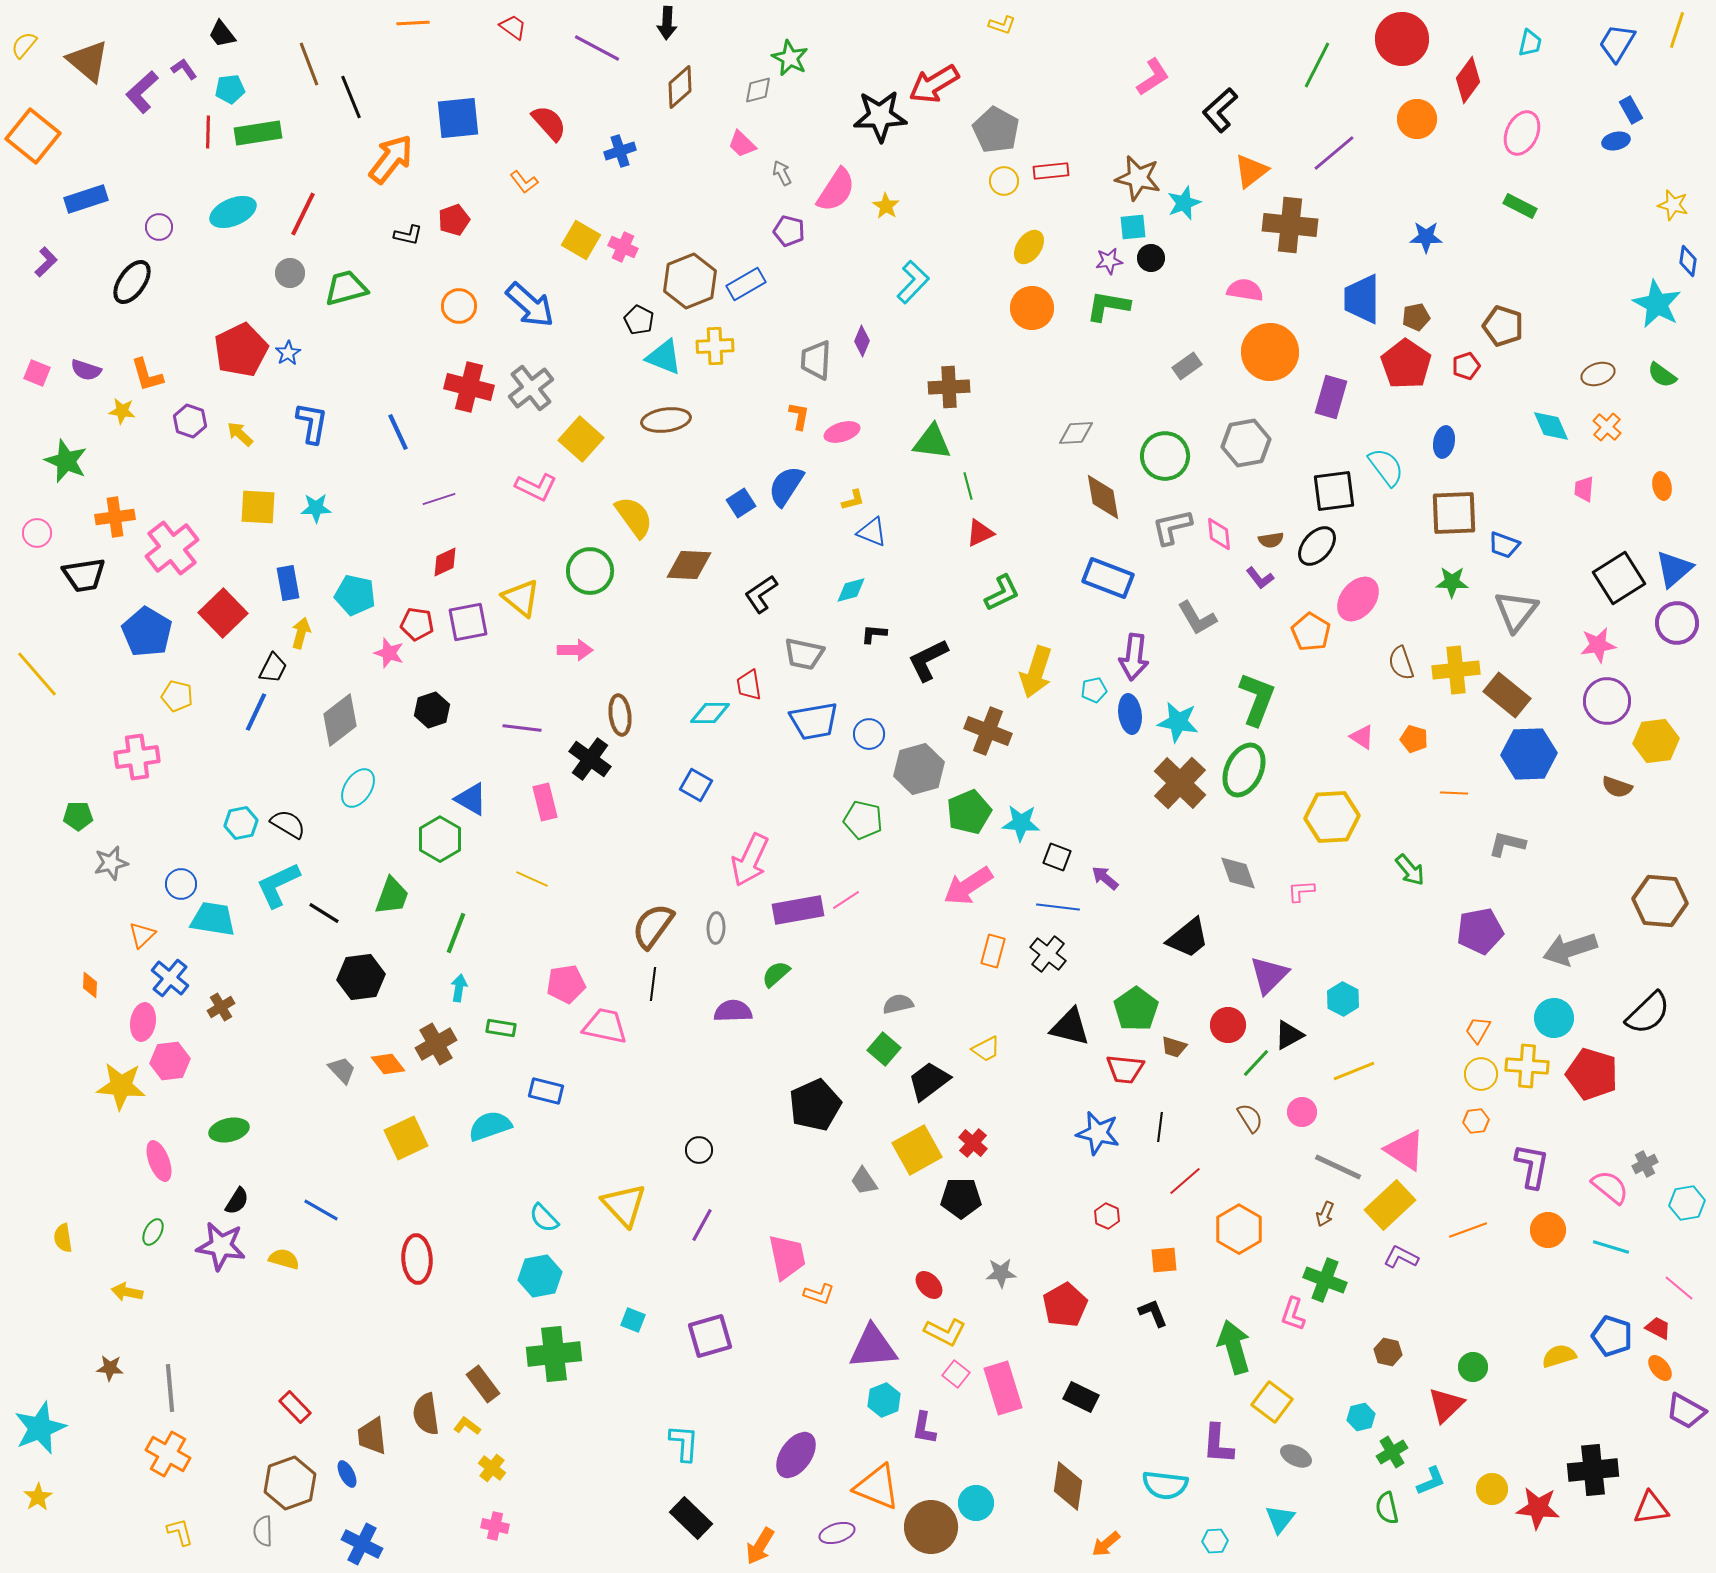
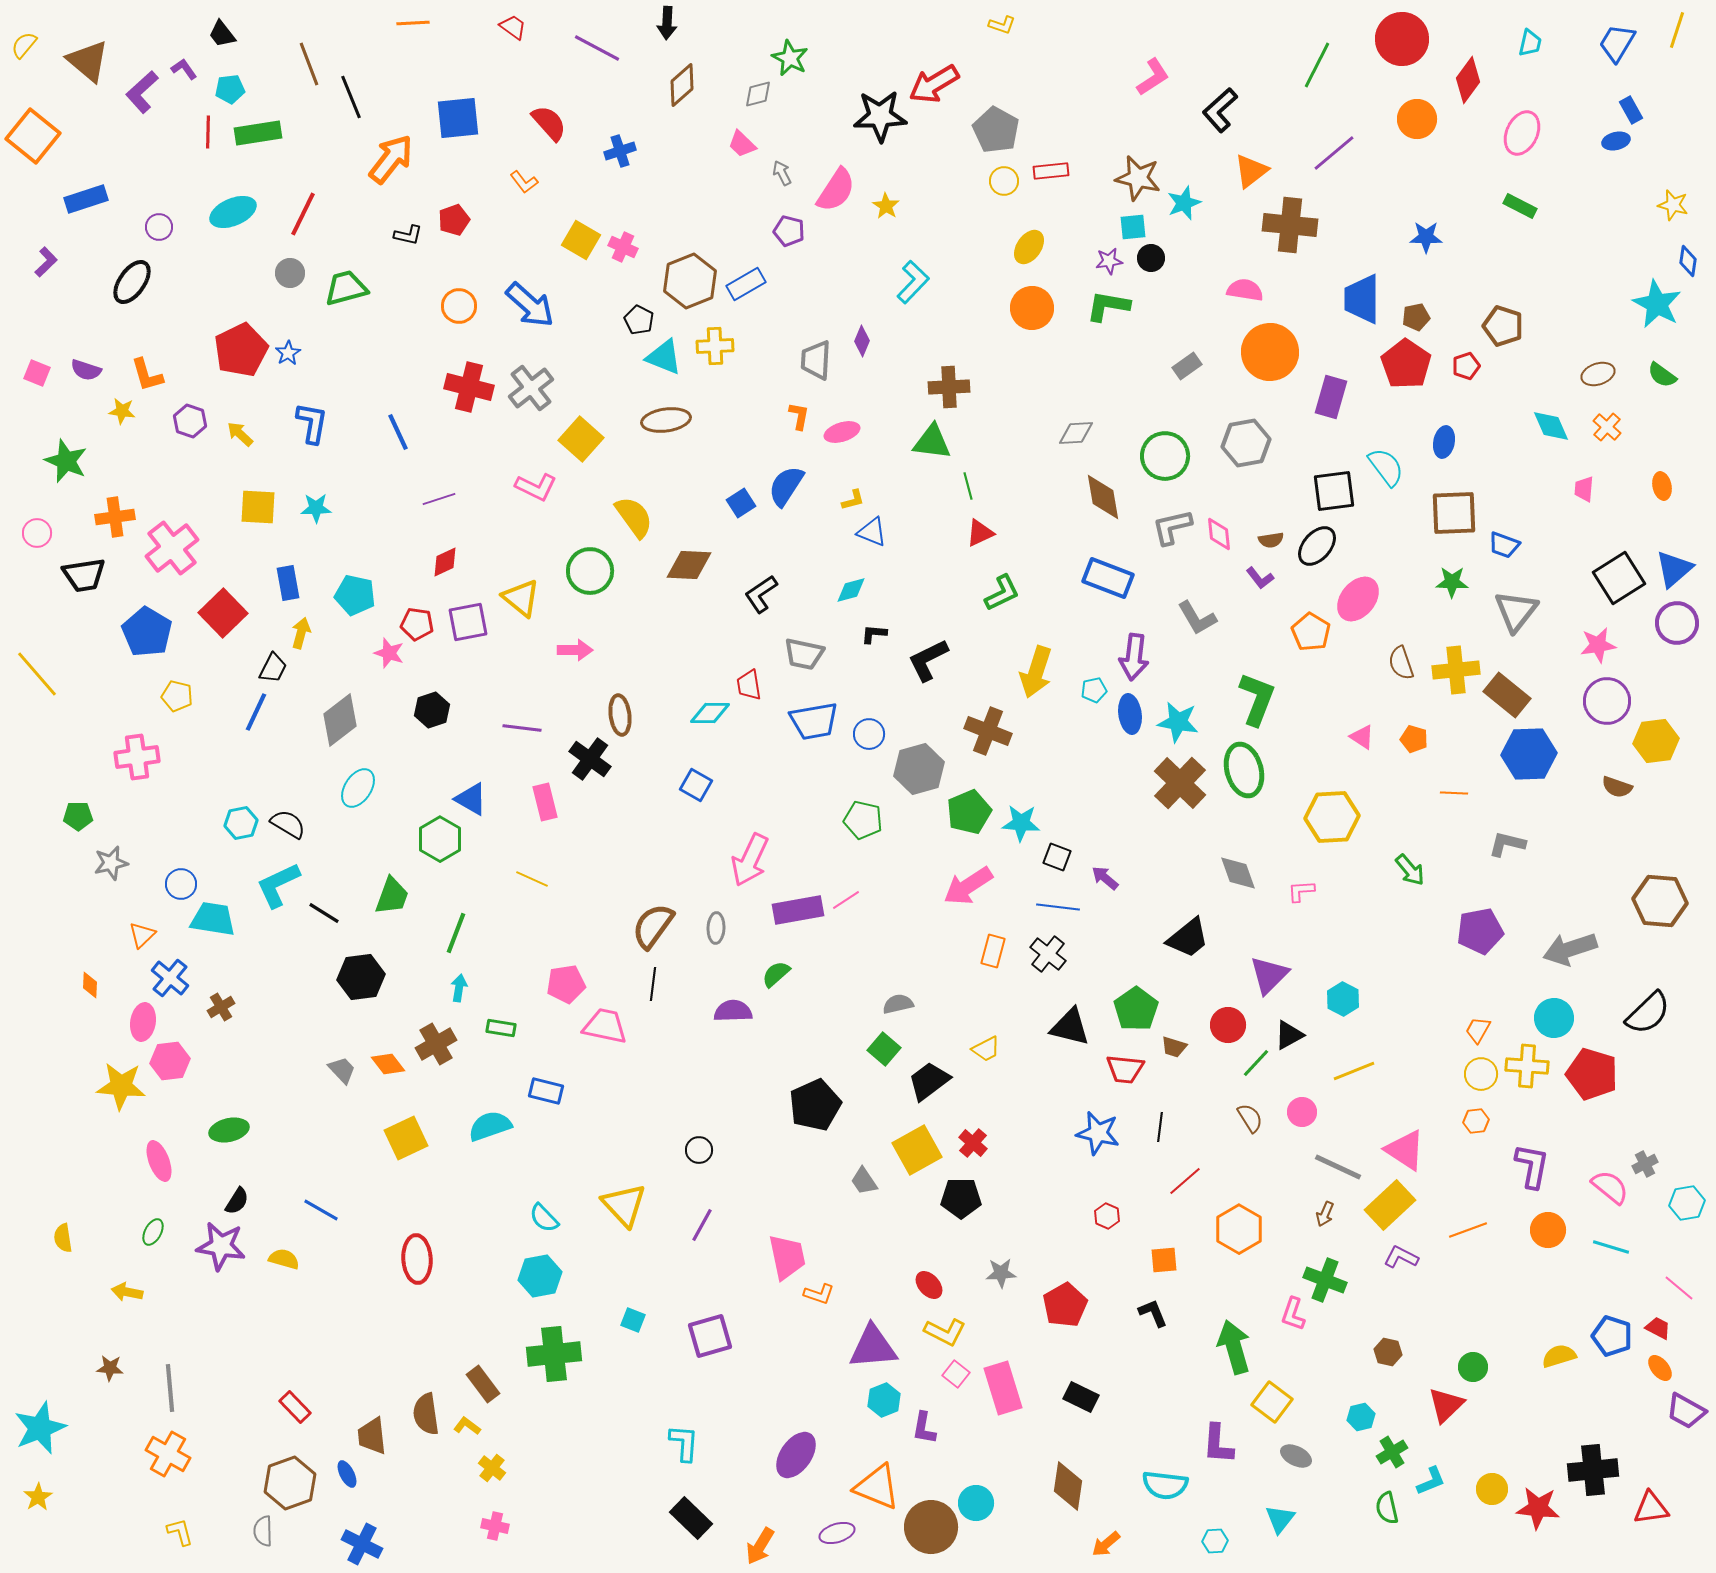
brown diamond at (680, 87): moved 2 px right, 2 px up
gray diamond at (758, 90): moved 4 px down
green ellipse at (1244, 770): rotated 40 degrees counterclockwise
